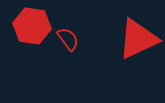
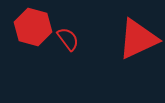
red hexagon: moved 1 px right, 1 px down; rotated 6 degrees clockwise
